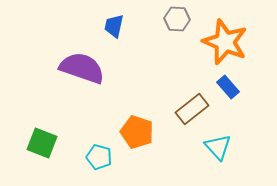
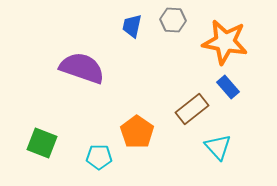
gray hexagon: moved 4 px left, 1 px down
blue trapezoid: moved 18 px right
orange star: rotated 12 degrees counterclockwise
orange pentagon: rotated 16 degrees clockwise
cyan pentagon: rotated 15 degrees counterclockwise
